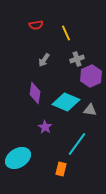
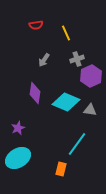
purple star: moved 27 px left, 1 px down; rotated 16 degrees clockwise
